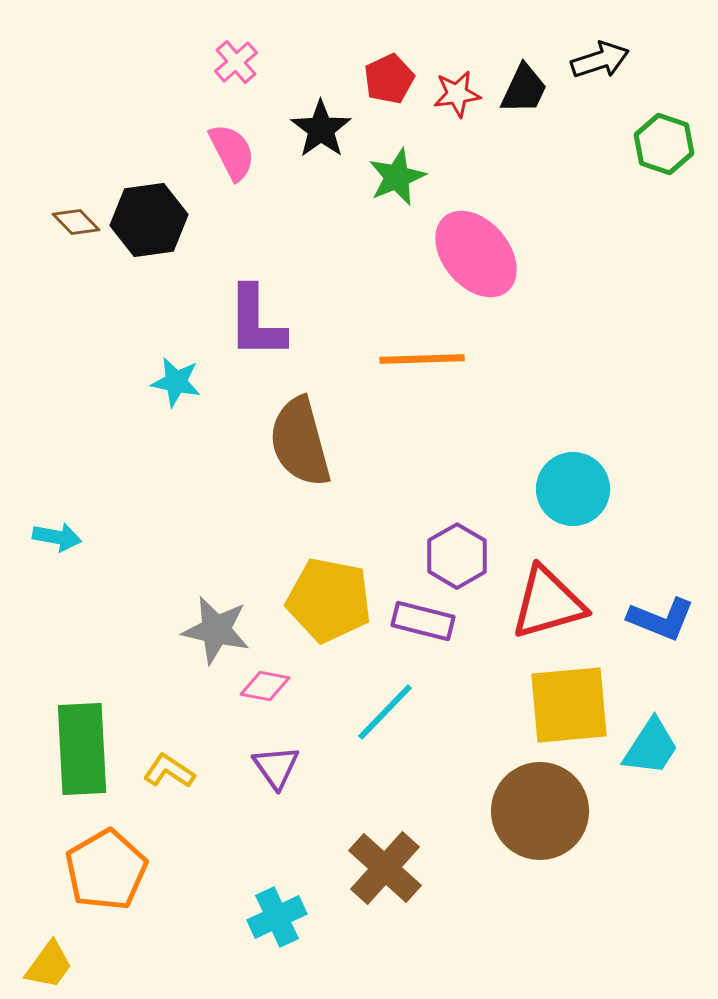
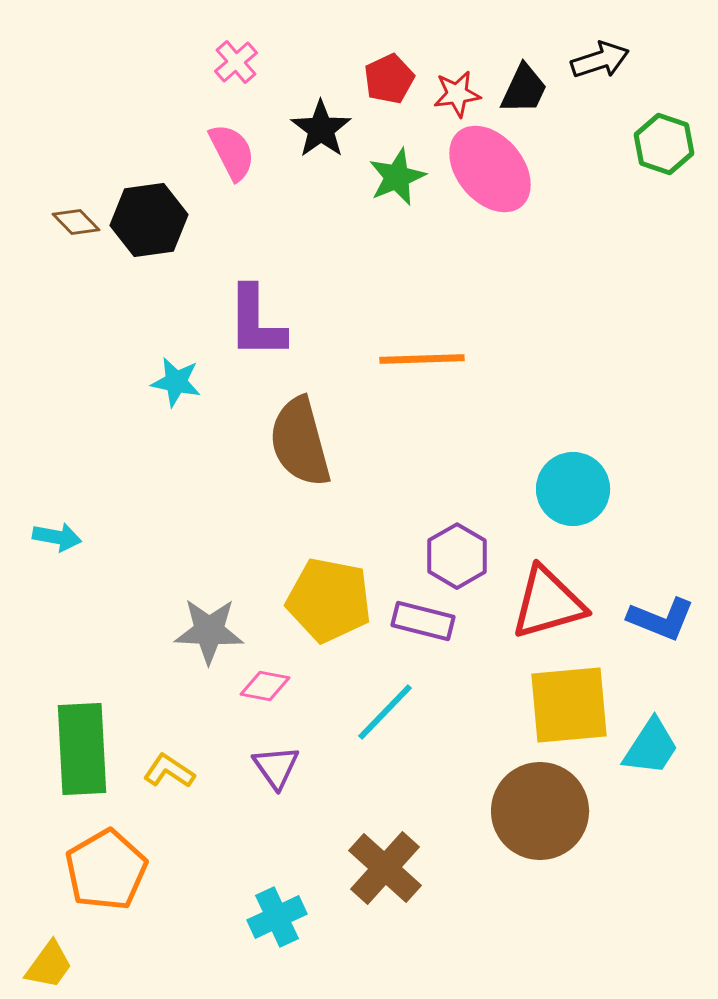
pink ellipse: moved 14 px right, 85 px up
gray star: moved 7 px left, 1 px down; rotated 10 degrees counterclockwise
